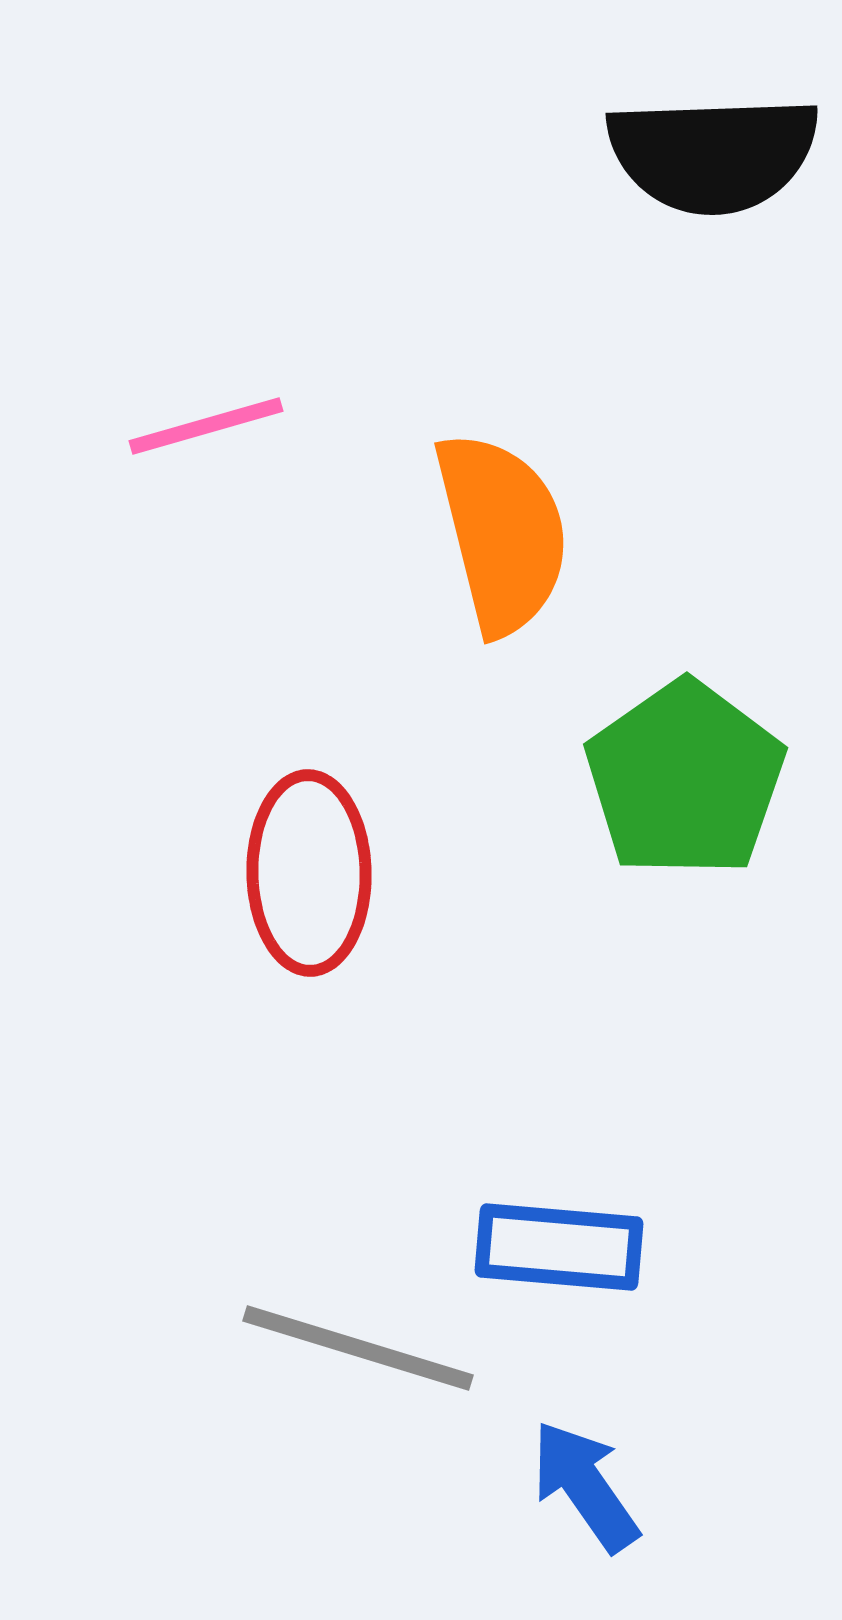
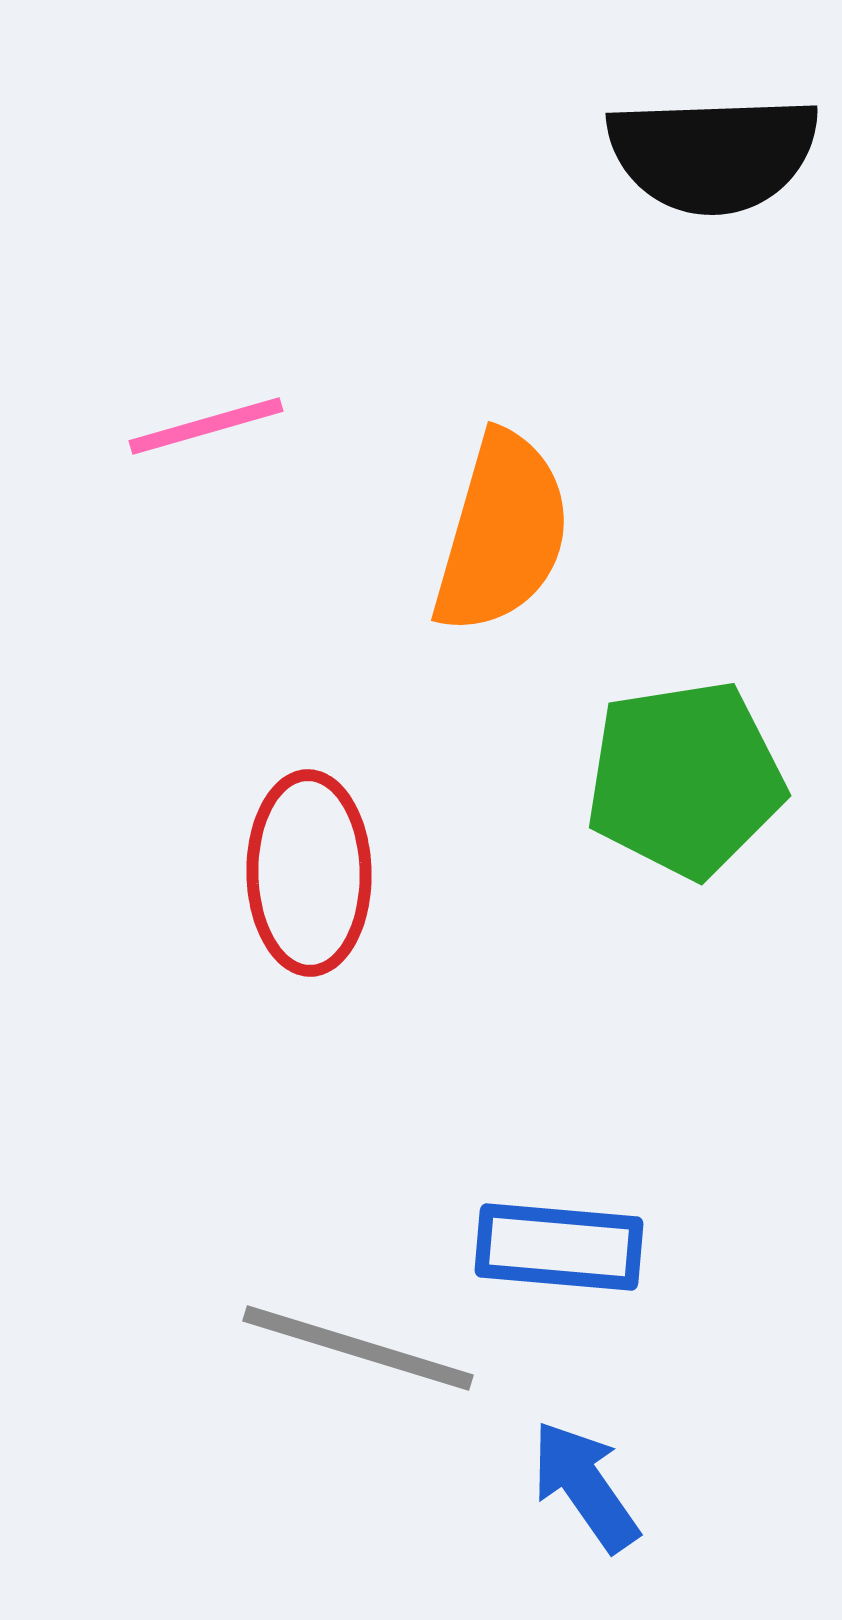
orange semicircle: rotated 30 degrees clockwise
green pentagon: rotated 26 degrees clockwise
